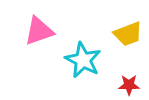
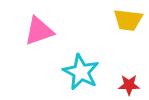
yellow trapezoid: moved 14 px up; rotated 28 degrees clockwise
cyan star: moved 2 px left, 12 px down
